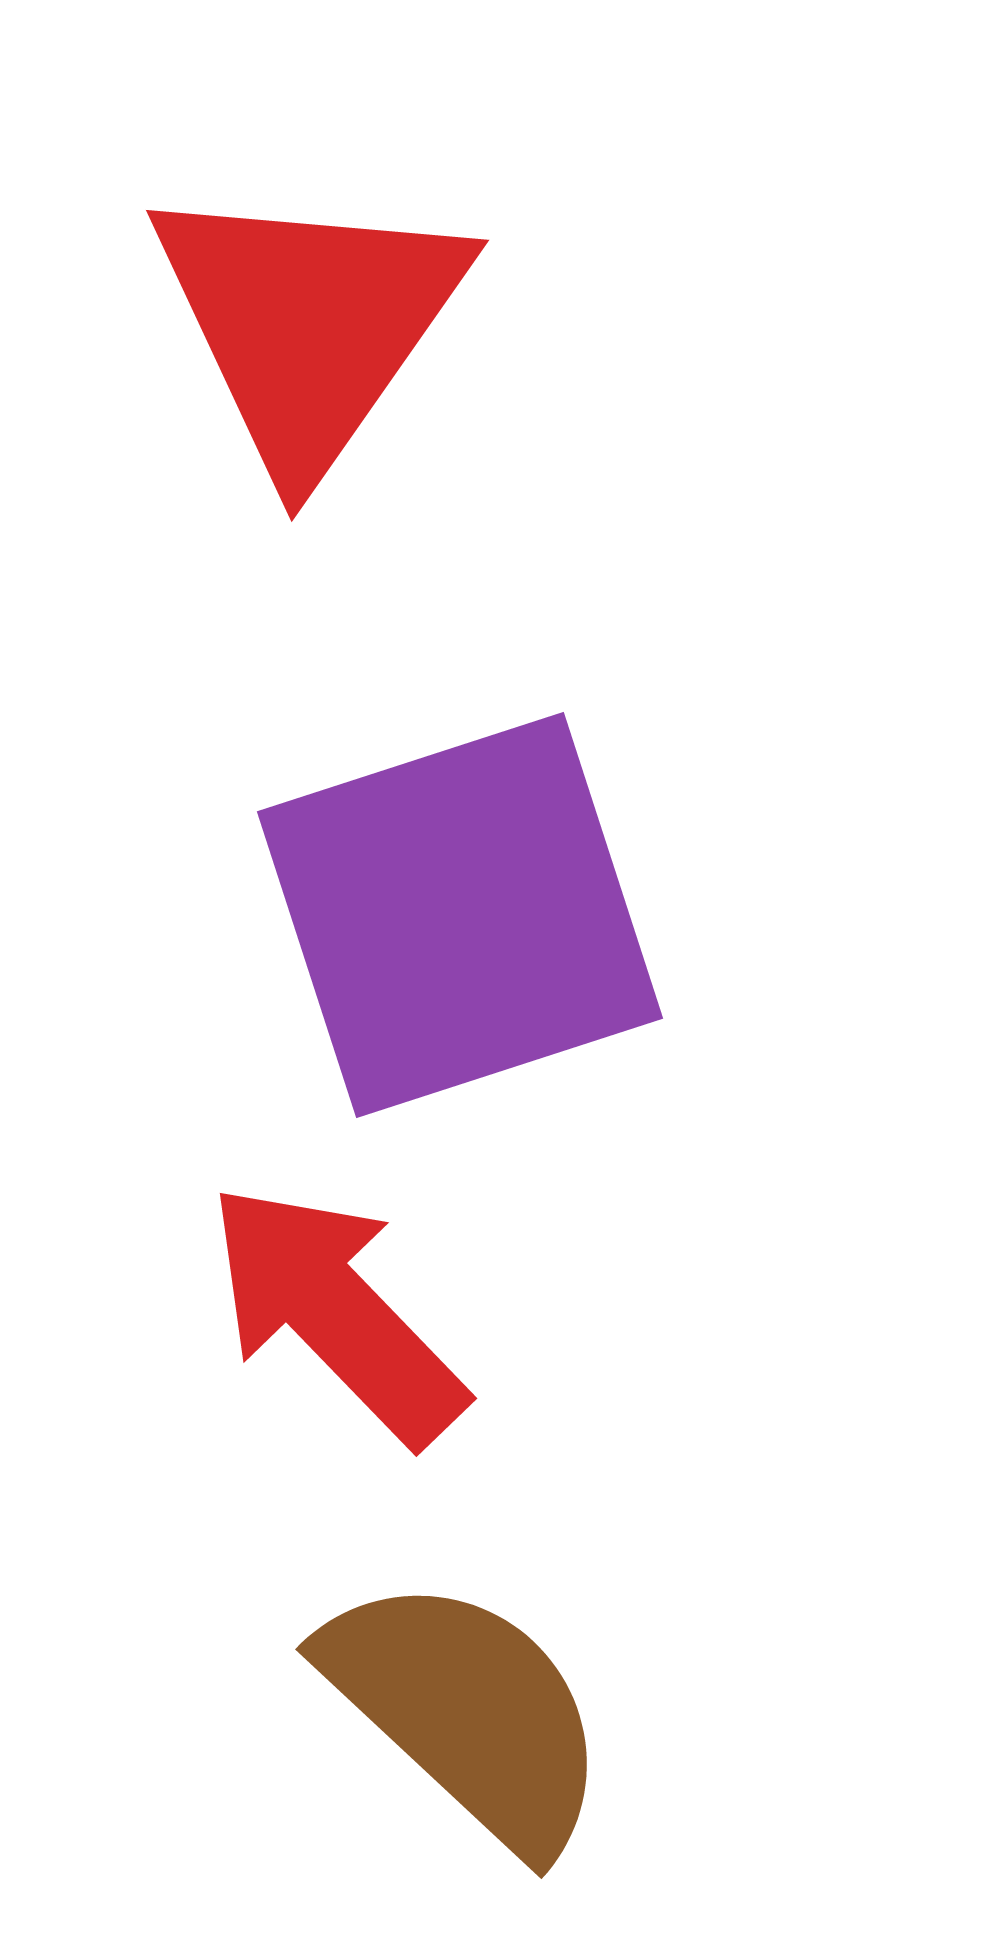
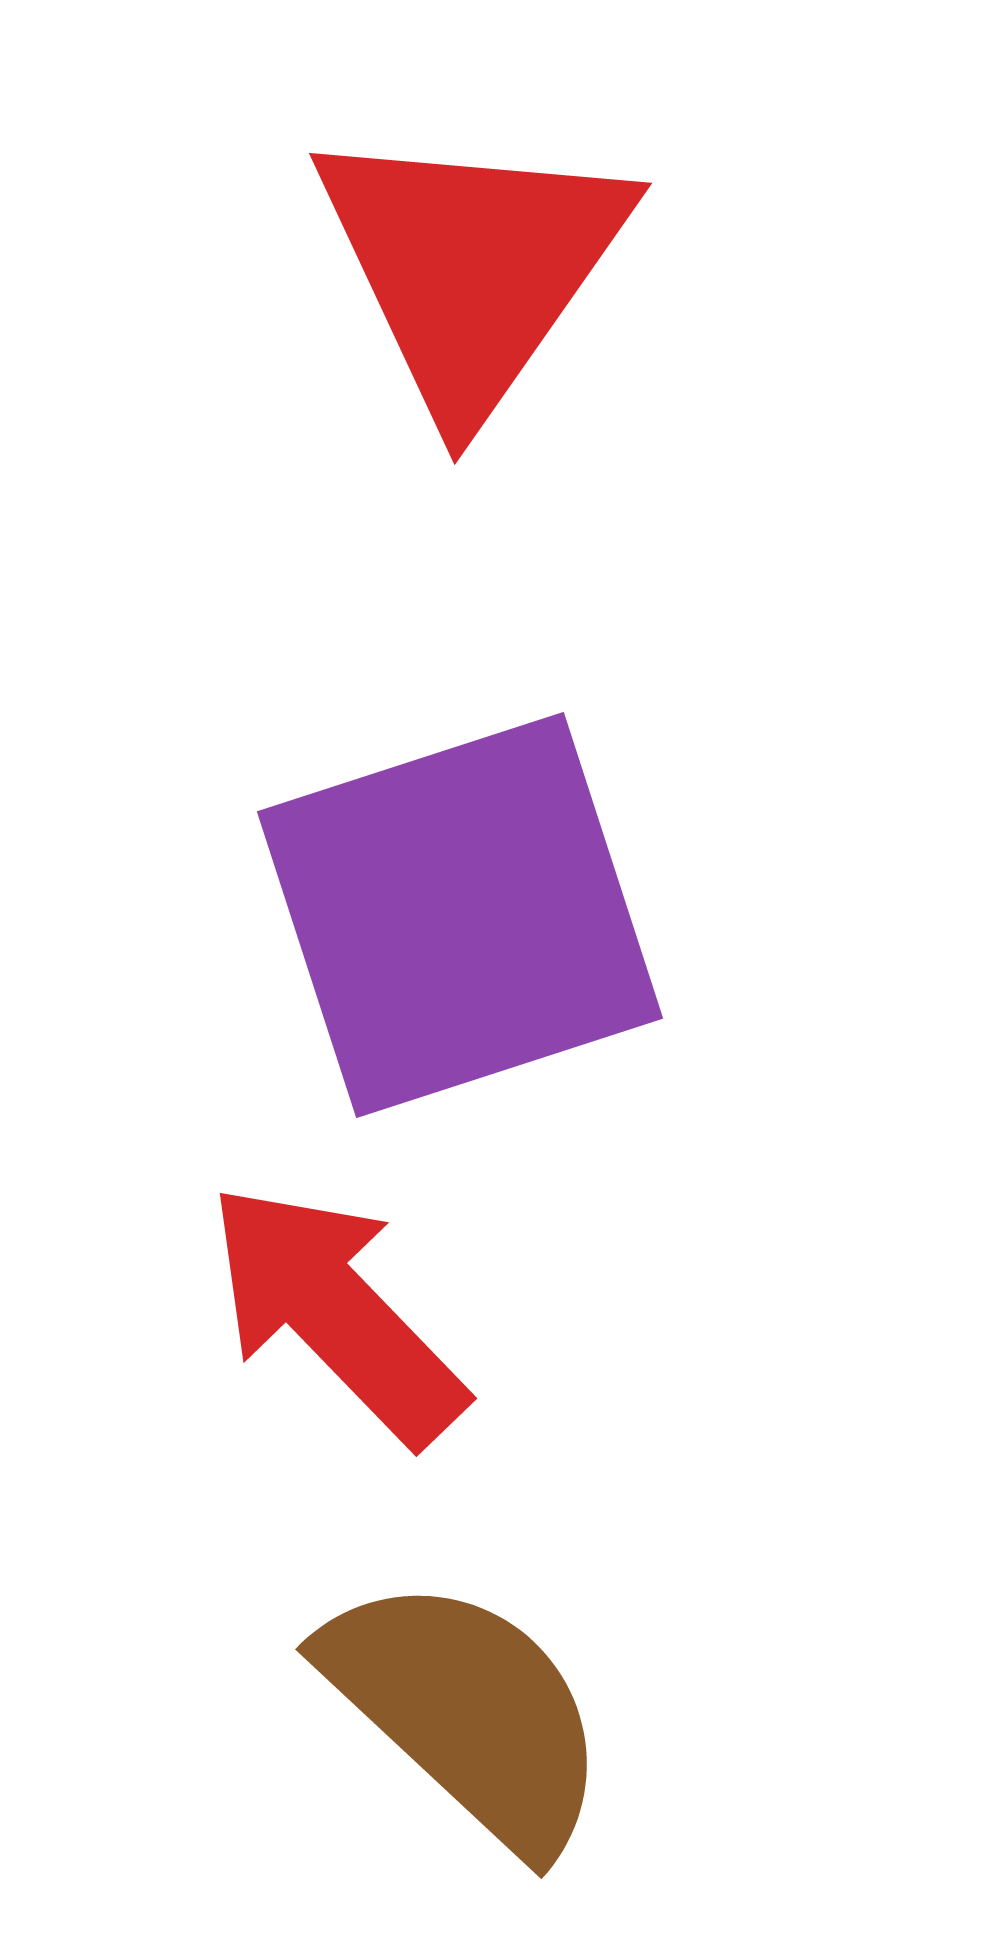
red triangle: moved 163 px right, 57 px up
